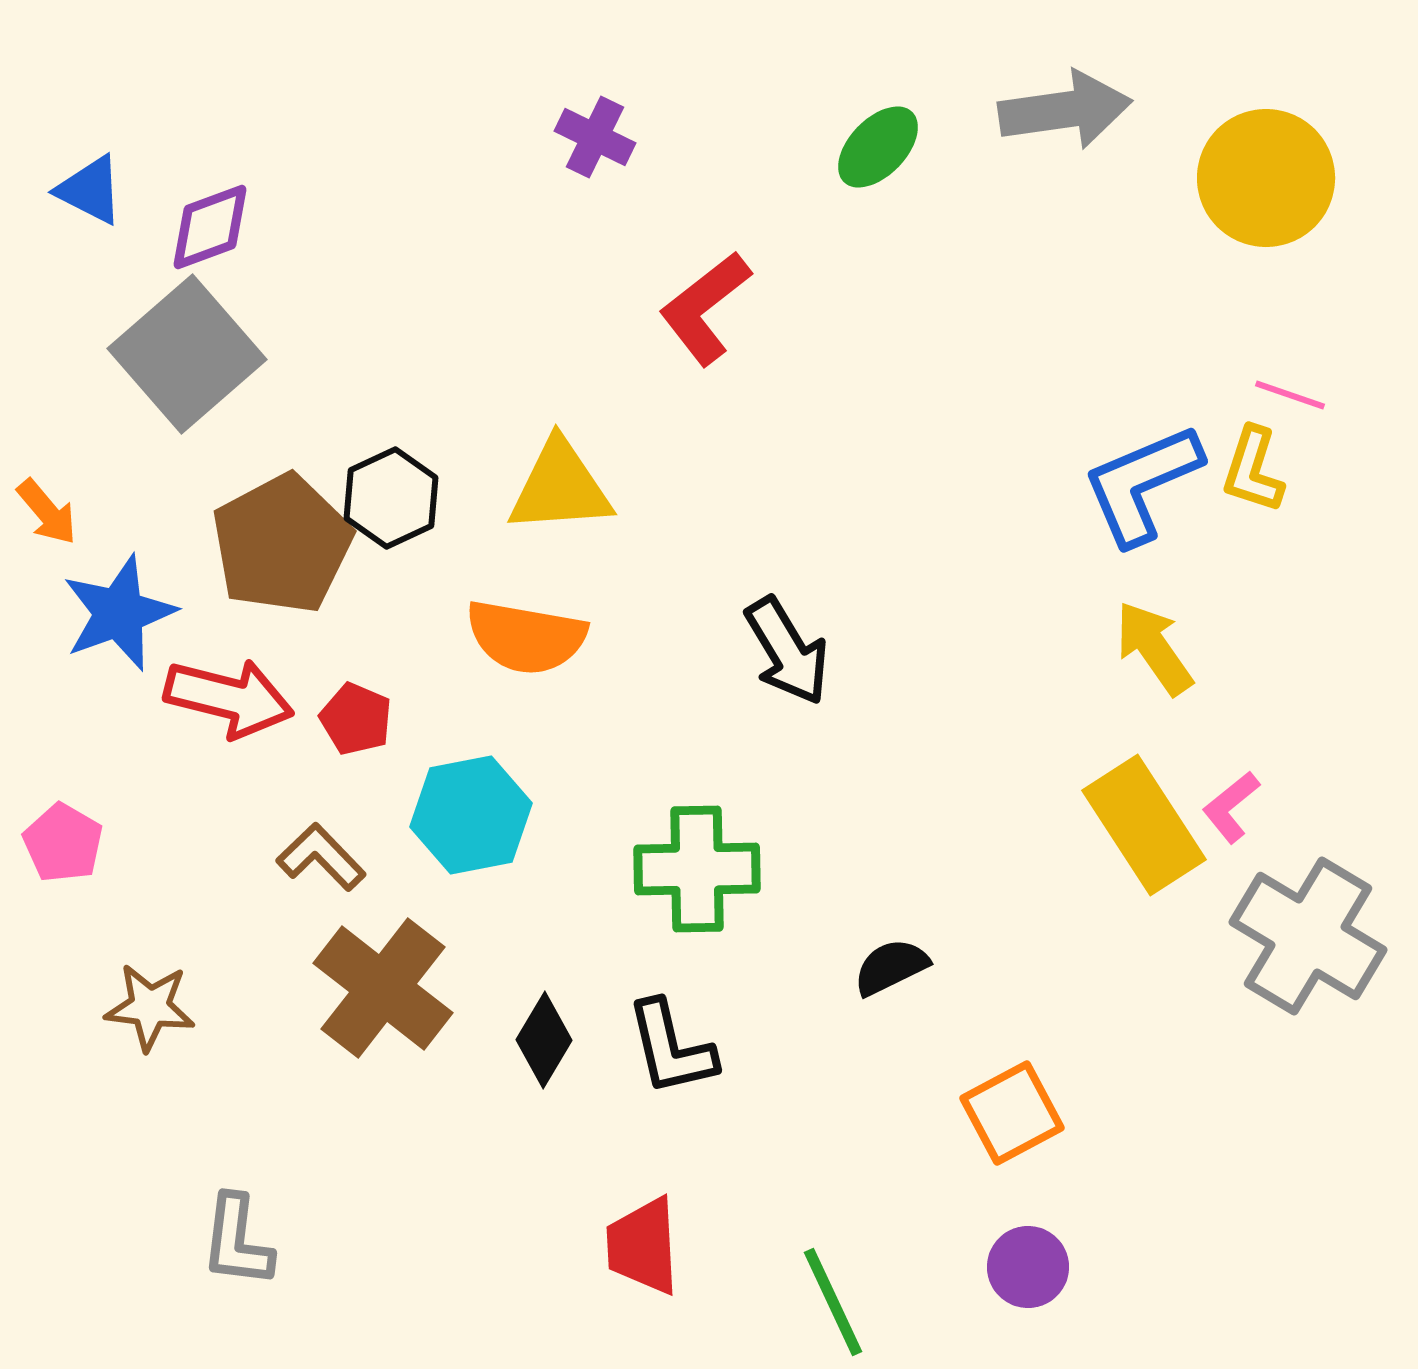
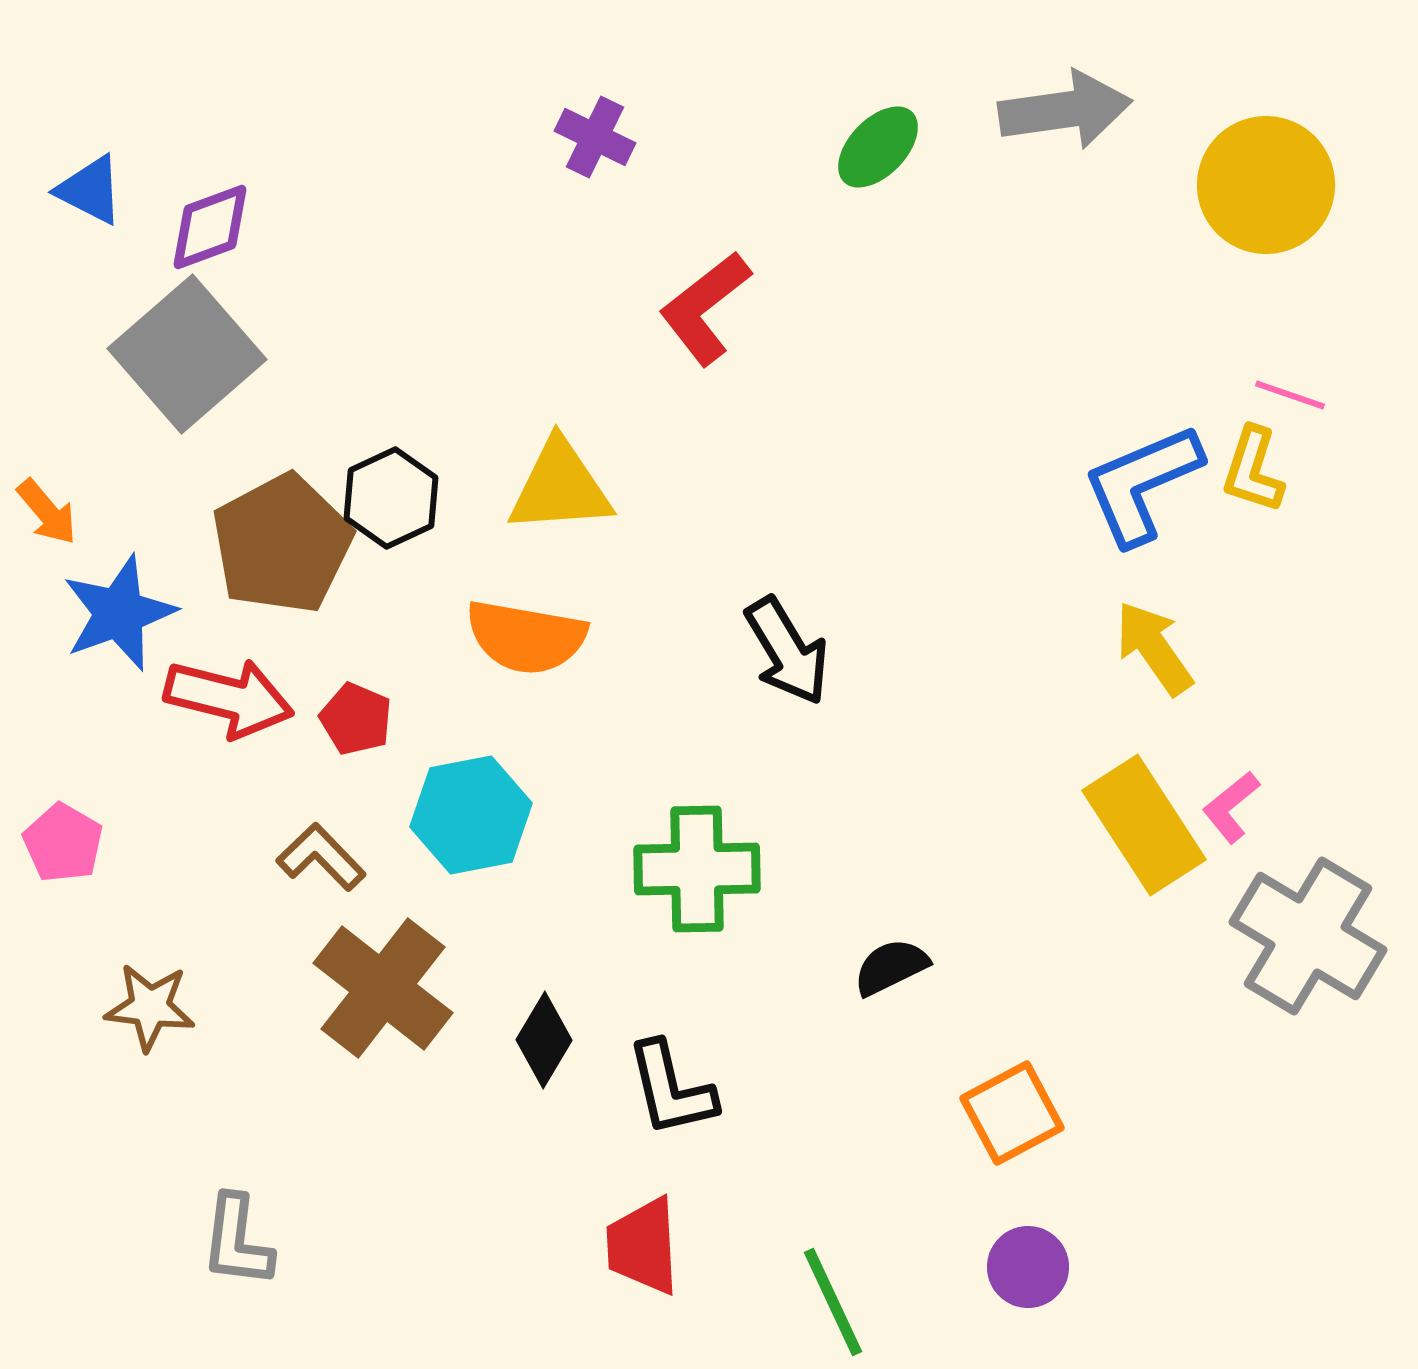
yellow circle: moved 7 px down
black L-shape: moved 41 px down
